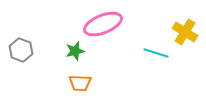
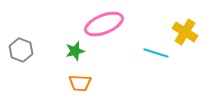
pink ellipse: moved 1 px right
